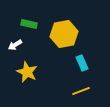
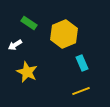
green rectangle: moved 1 px up; rotated 21 degrees clockwise
yellow hexagon: rotated 12 degrees counterclockwise
